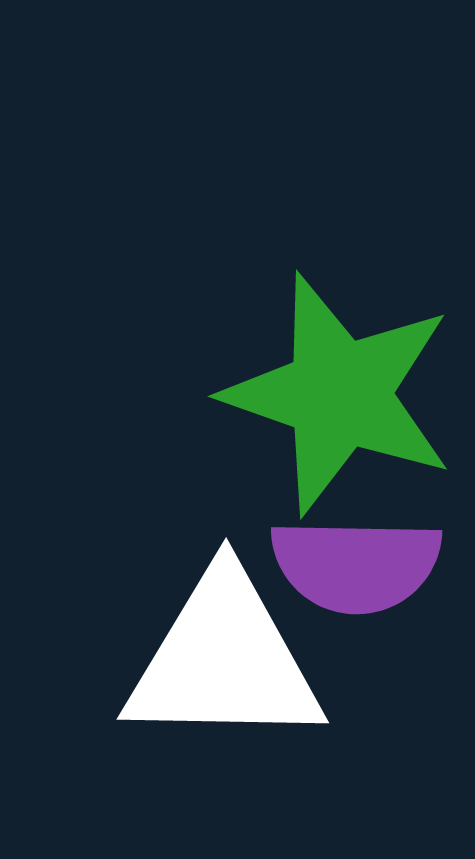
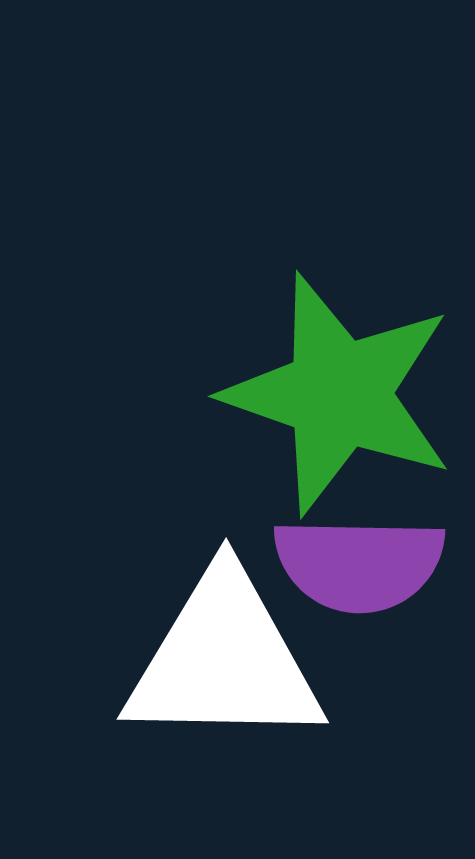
purple semicircle: moved 3 px right, 1 px up
